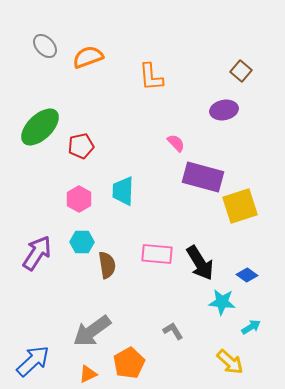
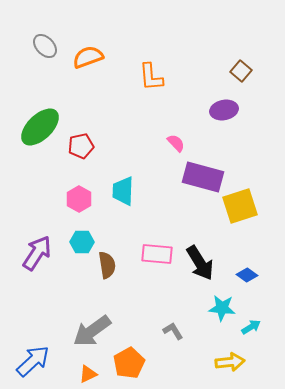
cyan star: moved 6 px down
yellow arrow: rotated 48 degrees counterclockwise
